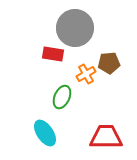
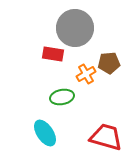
green ellipse: rotated 55 degrees clockwise
red trapezoid: rotated 16 degrees clockwise
